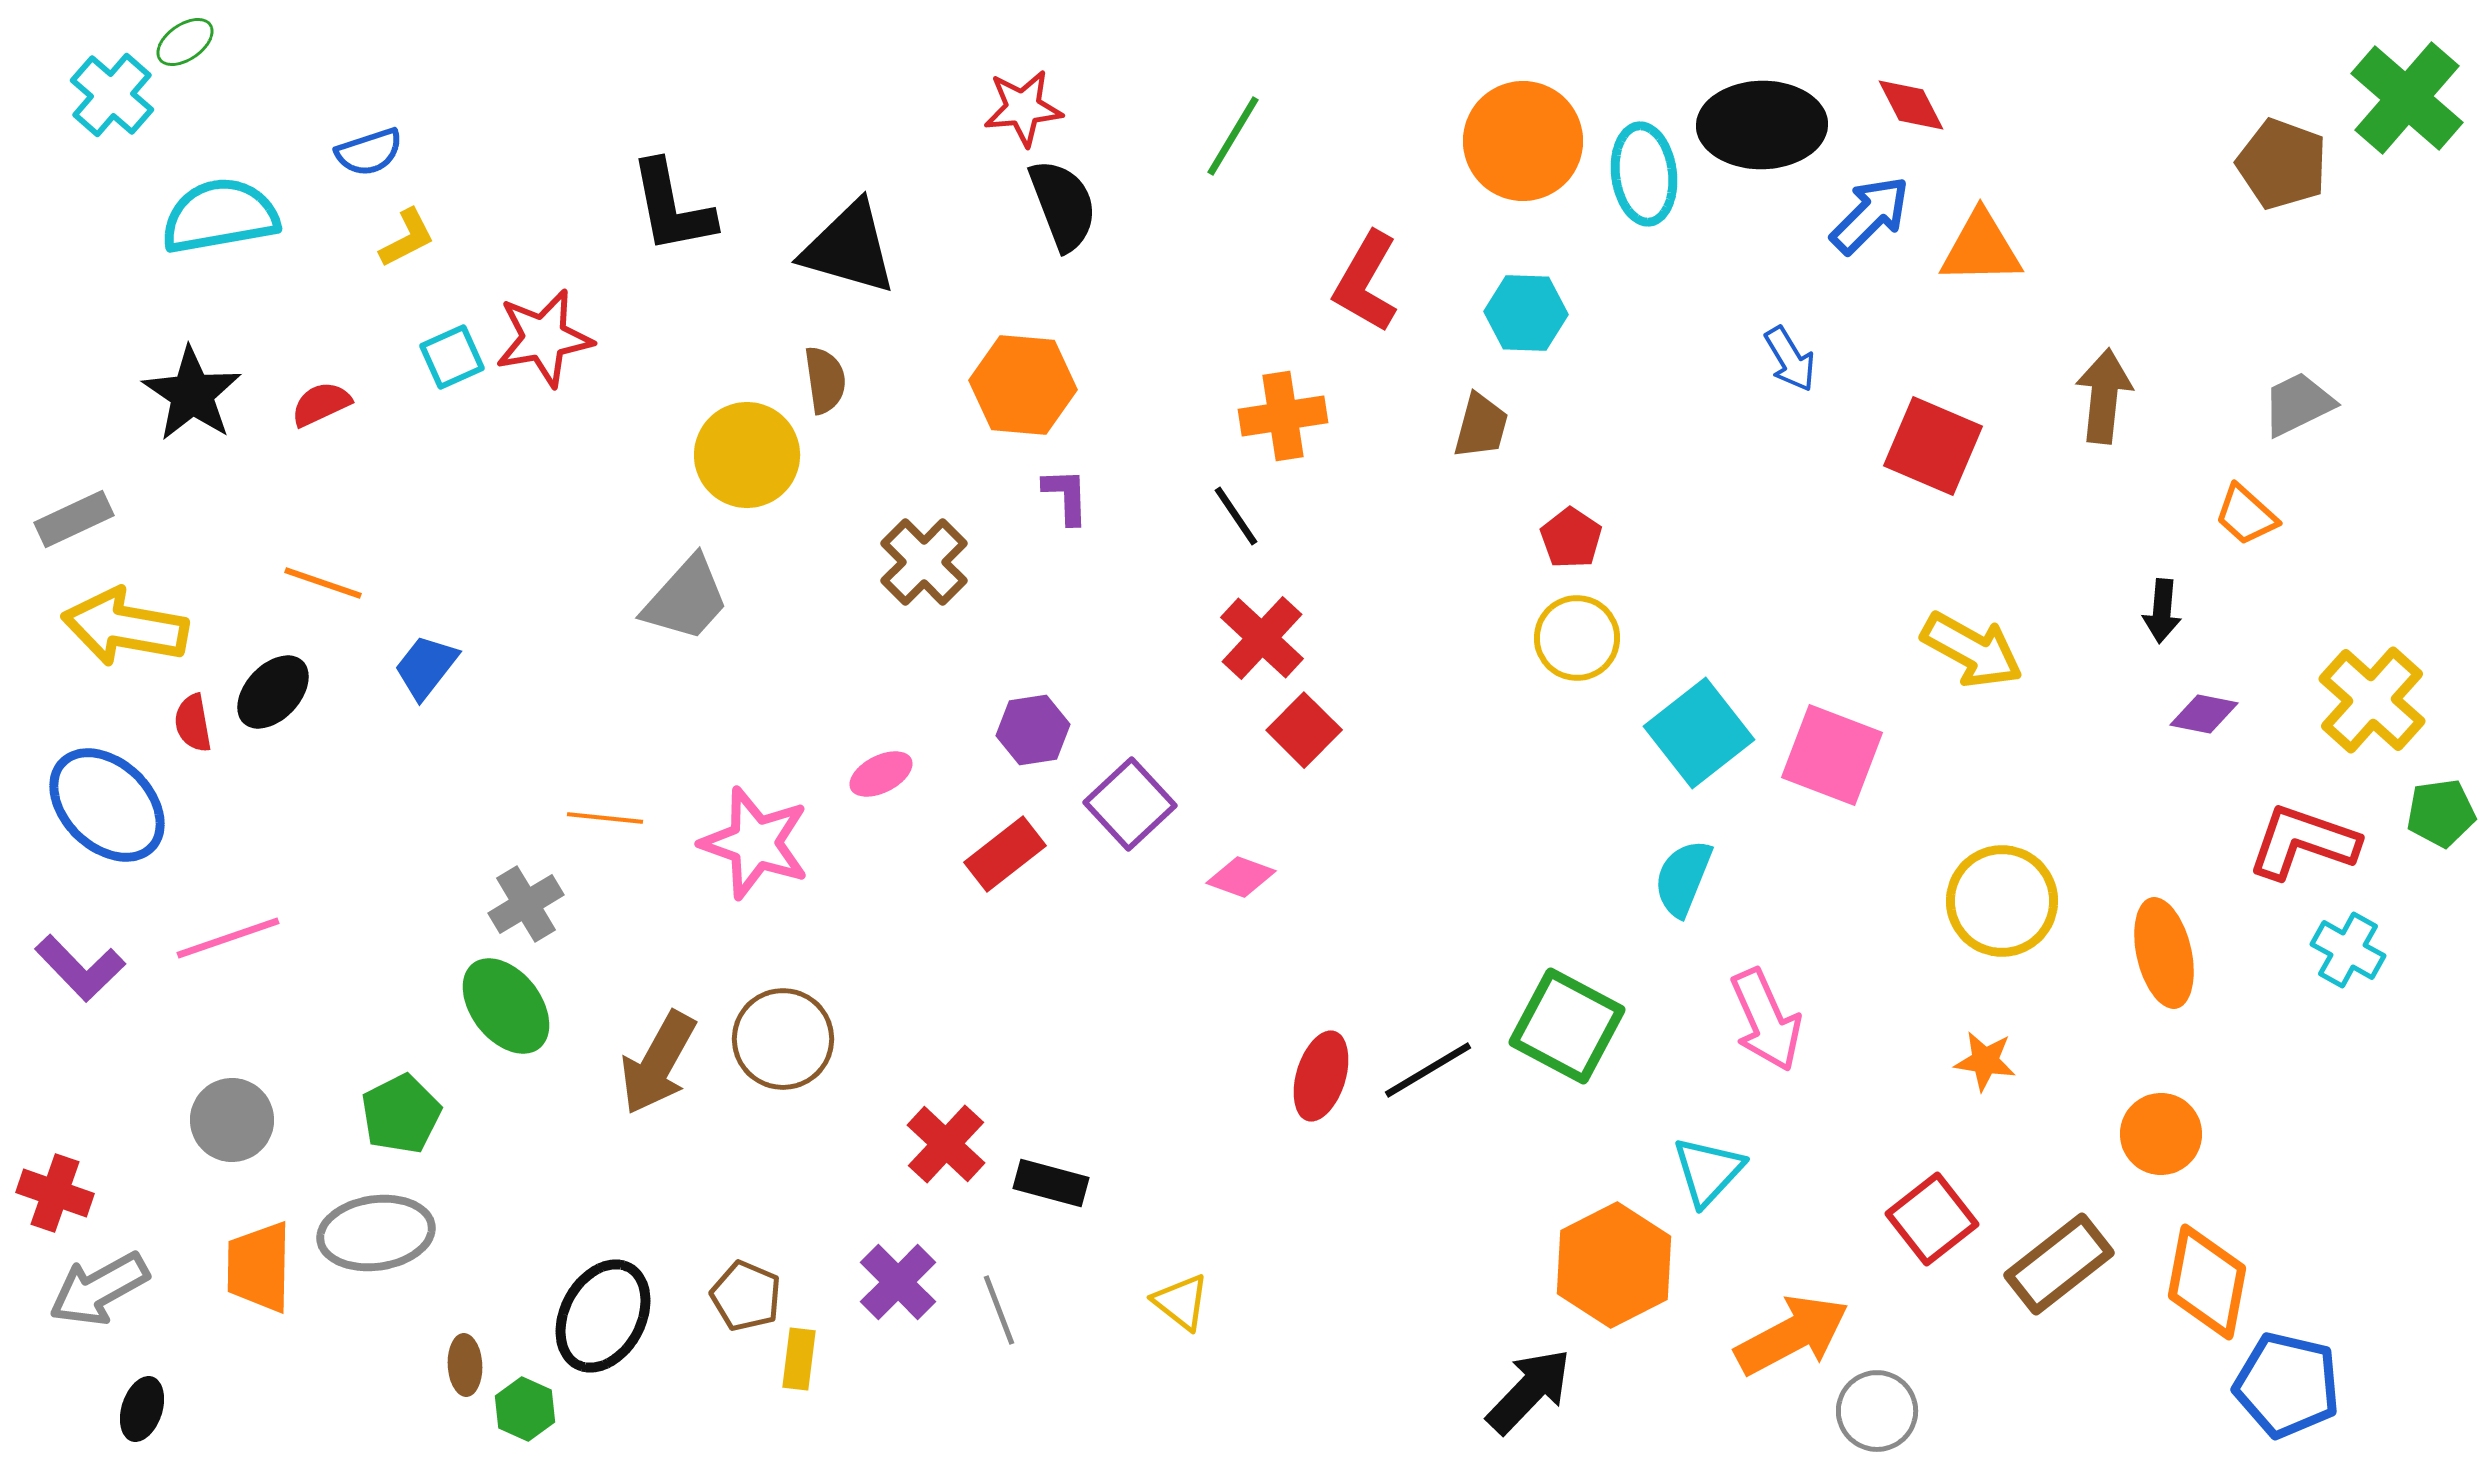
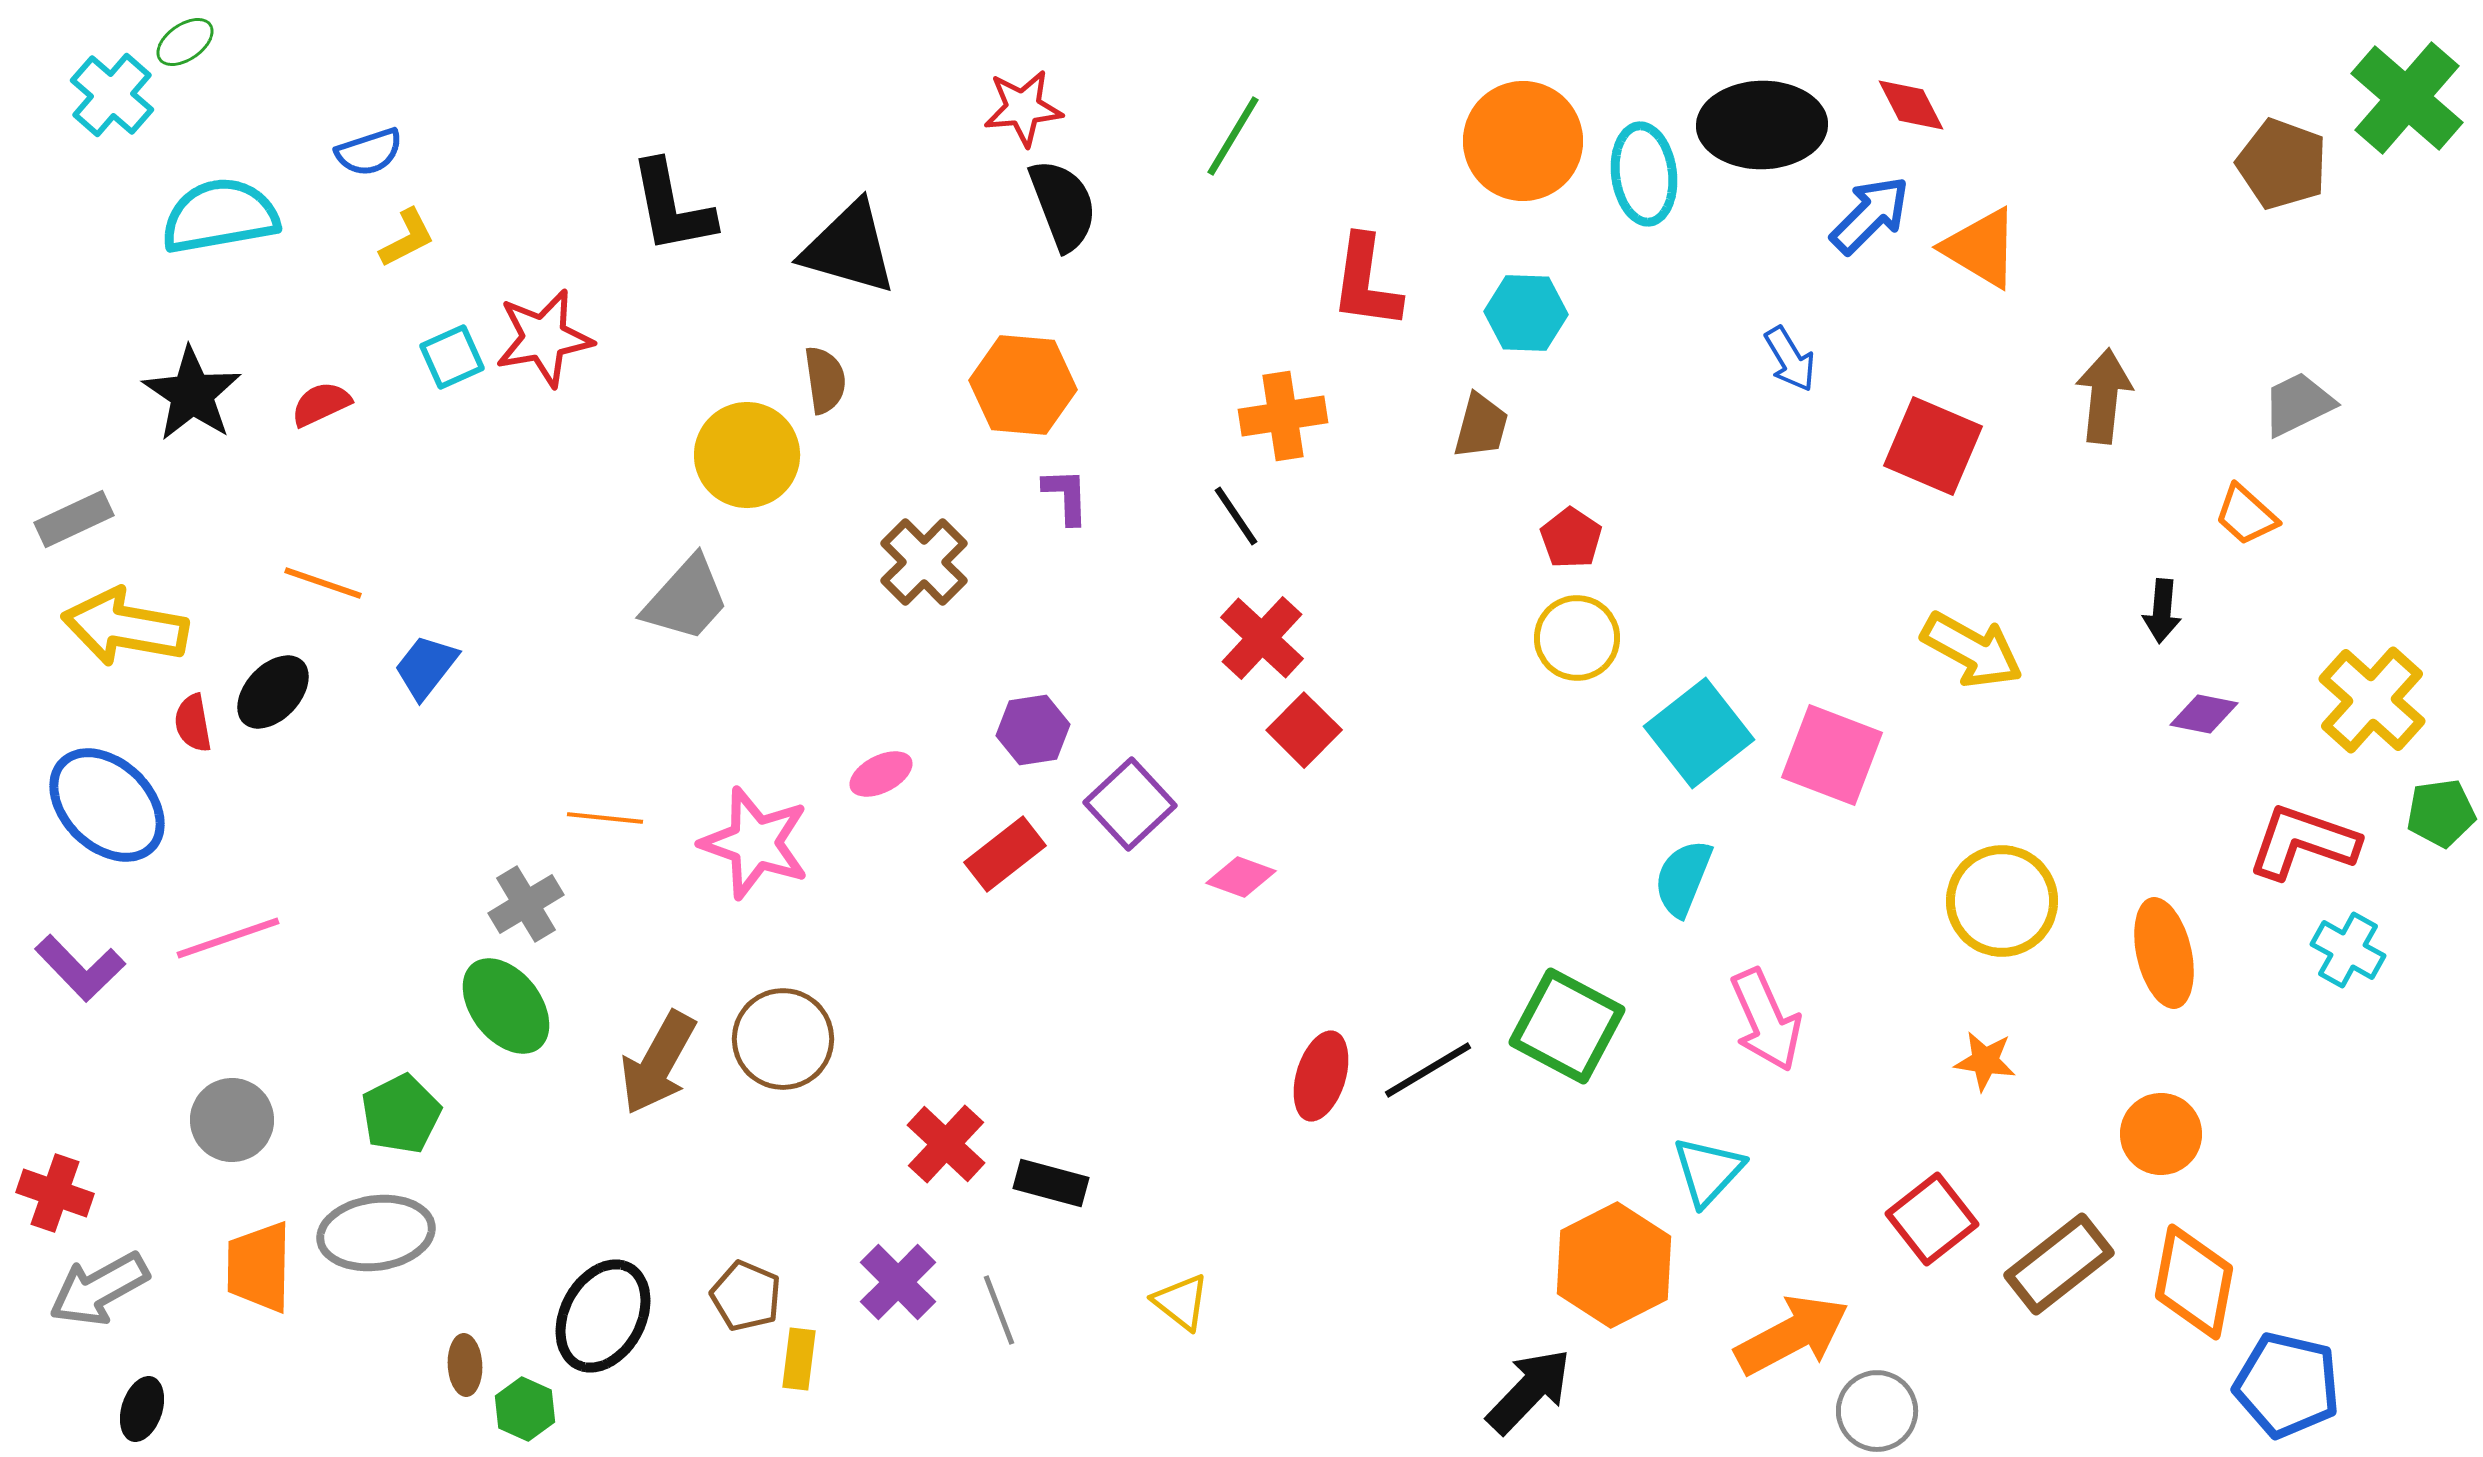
orange triangle at (1981, 248): rotated 32 degrees clockwise
red L-shape at (1366, 282): rotated 22 degrees counterclockwise
orange diamond at (2207, 1282): moved 13 px left
